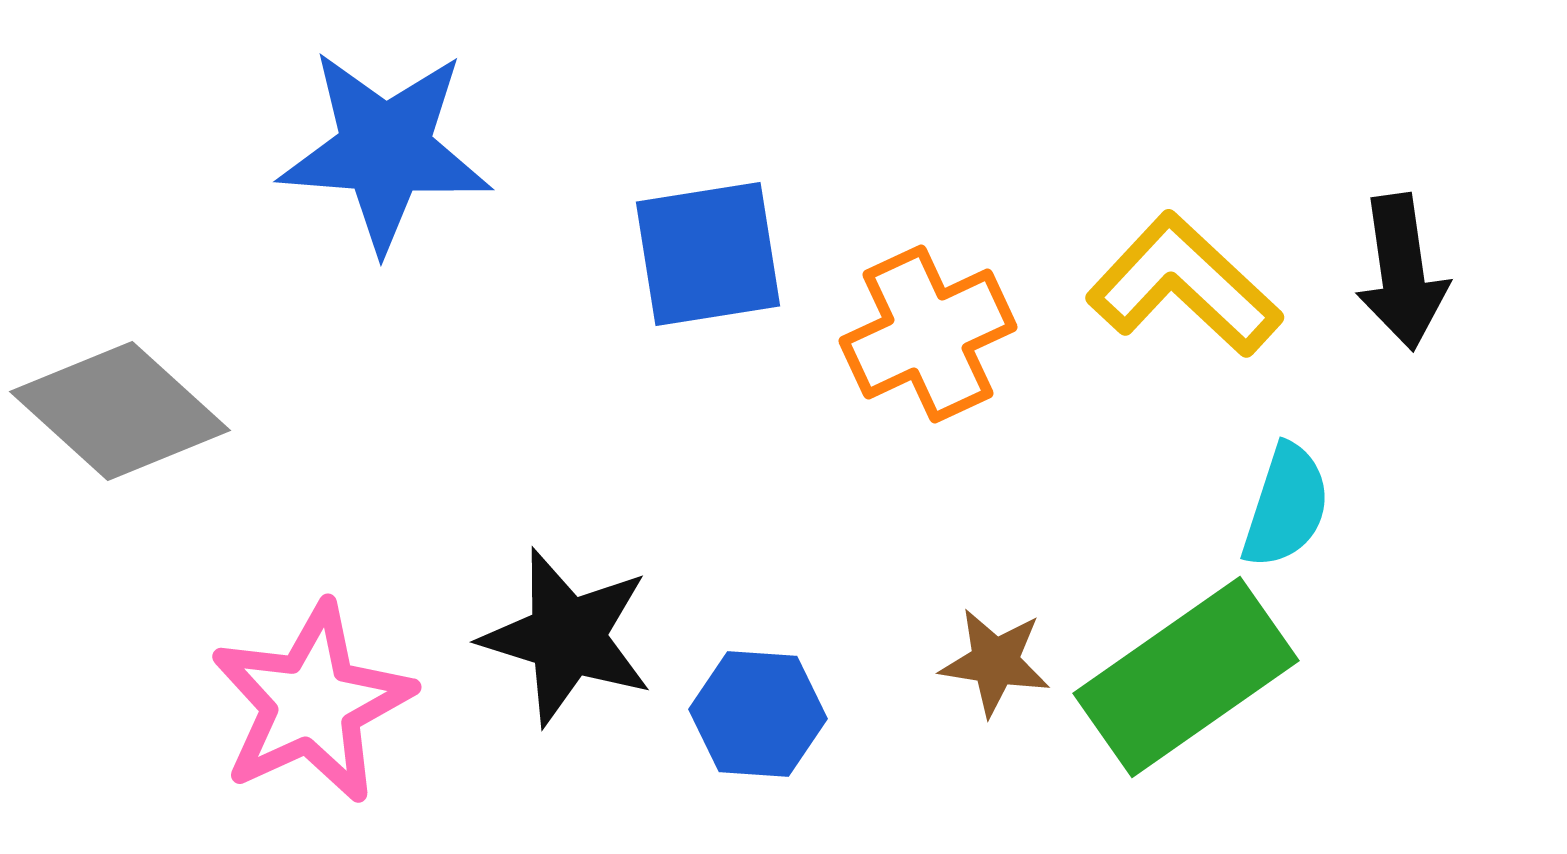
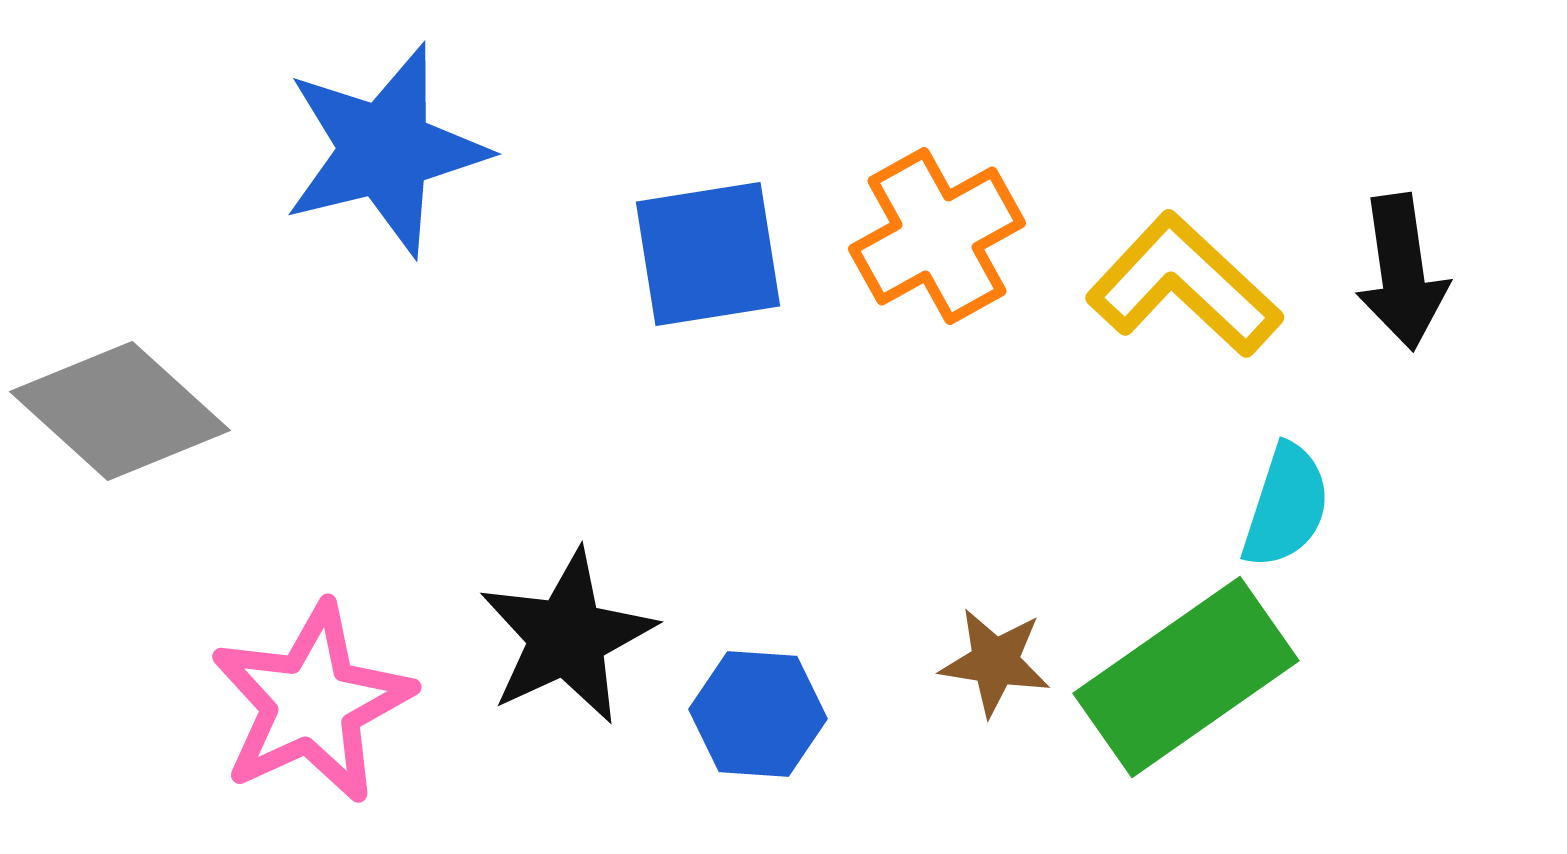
blue star: rotated 18 degrees counterclockwise
orange cross: moved 9 px right, 98 px up; rotated 4 degrees counterclockwise
black star: rotated 30 degrees clockwise
